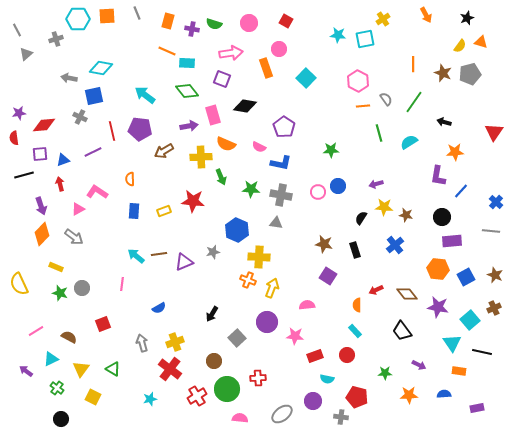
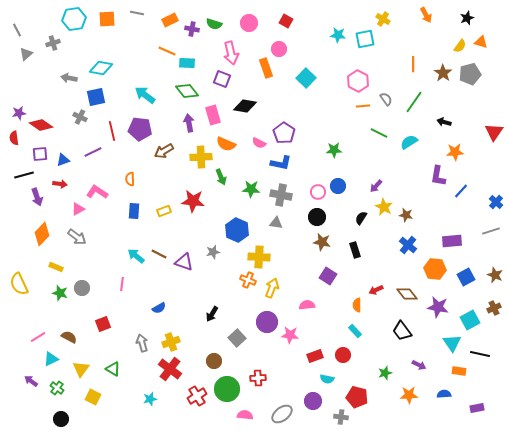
gray line at (137, 13): rotated 56 degrees counterclockwise
orange square at (107, 16): moved 3 px down
cyan hexagon at (78, 19): moved 4 px left; rotated 10 degrees counterclockwise
yellow cross at (383, 19): rotated 24 degrees counterclockwise
orange rectangle at (168, 21): moved 2 px right, 1 px up; rotated 49 degrees clockwise
gray cross at (56, 39): moved 3 px left, 4 px down
pink arrow at (231, 53): rotated 85 degrees clockwise
brown star at (443, 73): rotated 12 degrees clockwise
blue square at (94, 96): moved 2 px right, 1 px down
red diamond at (44, 125): moved 3 px left; rotated 40 degrees clockwise
purple arrow at (189, 126): moved 3 px up; rotated 90 degrees counterclockwise
purple pentagon at (284, 127): moved 6 px down
green line at (379, 133): rotated 48 degrees counterclockwise
pink semicircle at (259, 147): moved 4 px up
green star at (331, 150): moved 3 px right
red arrow at (60, 184): rotated 112 degrees clockwise
purple arrow at (376, 184): moved 2 px down; rotated 32 degrees counterclockwise
purple arrow at (41, 206): moved 4 px left, 9 px up
yellow star at (384, 207): rotated 24 degrees clockwise
black circle at (442, 217): moved 125 px left
gray line at (491, 231): rotated 24 degrees counterclockwise
gray arrow at (74, 237): moved 3 px right
brown star at (324, 244): moved 2 px left, 2 px up
blue cross at (395, 245): moved 13 px right; rotated 12 degrees counterclockwise
brown line at (159, 254): rotated 35 degrees clockwise
purple triangle at (184, 262): rotated 42 degrees clockwise
orange hexagon at (438, 269): moved 3 px left
cyan square at (470, 320): rotated 12 degrees clockwise
pink line at (36, 331): moved 2 px right, 6 px down
pink star at (295, 336): moved 5 px left, 1 px up
yellow cross at (175, 342): moved 4 px left
black line at (482, 352): moved 2 px left, 2 px down
red circle at (347, 355): moved 4 px left
purple arrow at (26, 371): moved 5 px right, 10 px down
green star at (385, 373): rotated 16 degrees counterclockwise
pink semicircle at (240, 418): moved 5 px right, 3 px up
